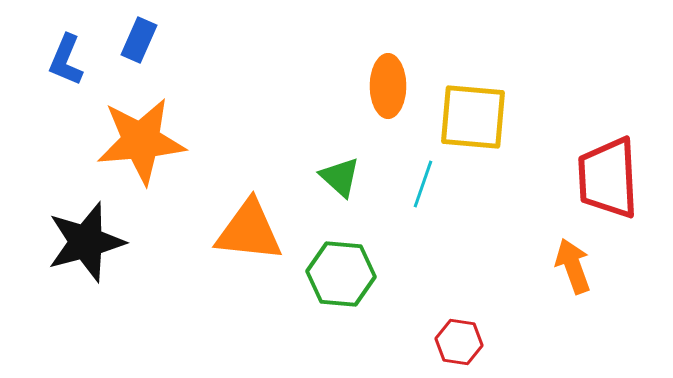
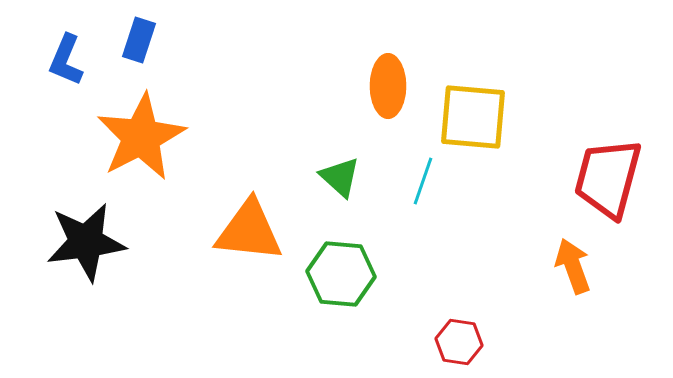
blue rectangle: rotated 6 degrees counterclockwise
orange star: moved 4 px up; rotated 22 degrees counterclockwise
red trapezoid: rotated 18 degrees clockwise
cyan line: moved 3 px up
black star: rotated 8 degrees clockwise
